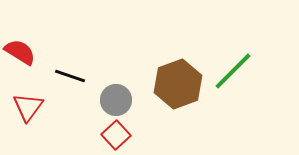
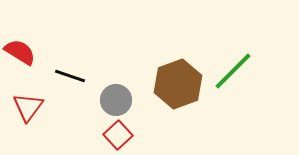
red square: moved 2 px right
